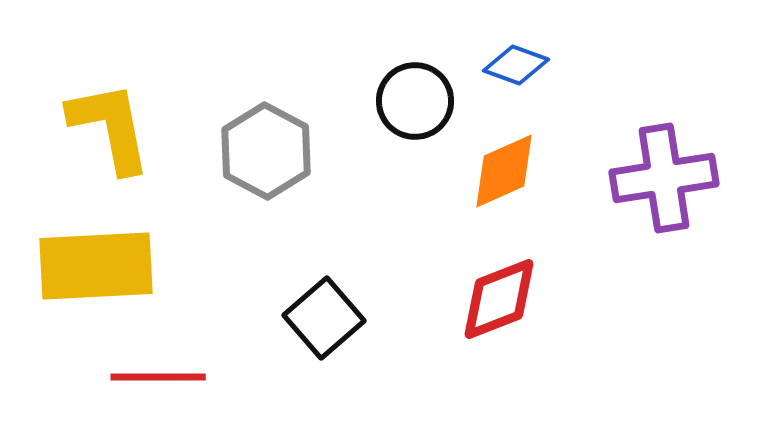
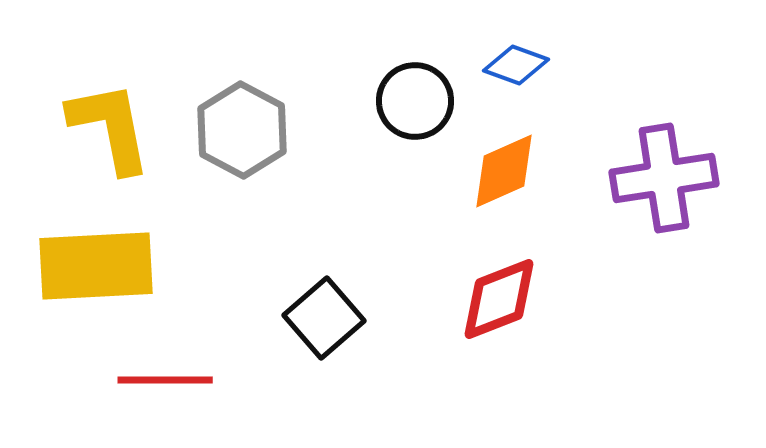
gray hexagon: moved 24 px left, 21 px up
red line: moved 7 px right, 3 px down
